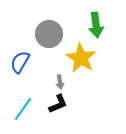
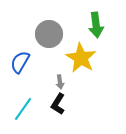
black L-shape: rotated 145 degrees clockwise
